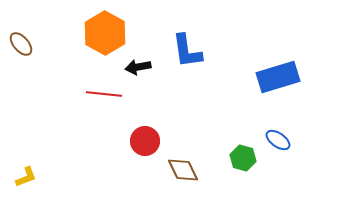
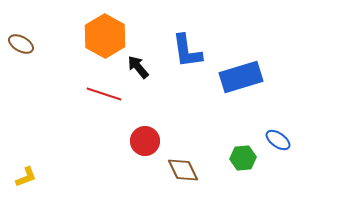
orange hexagon: moved 3 px down
brown ellipse: rotated 20 degrees counterclockwise
black arrow: rotated 60 degrees clockwise
blue rectangle: moved 37 px left
red line: rotated 12 degrees clockwise
green hexagon: rotated 20 degrees counterclockwise
